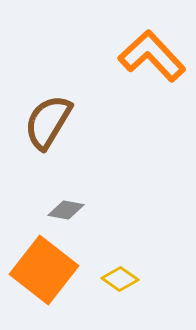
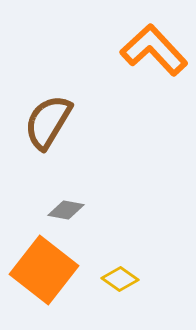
orange L-shape: moved 2 px right, 6 px up
